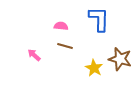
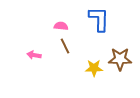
brown line: rotated 49 degrees clockwise
pink arrow: rotated 32 degrees counterclockwise
brown star: rotated 15 degrees counterclockwise
yellow star: rotated 30 degrees counterclockwise
